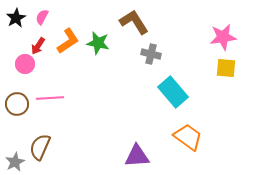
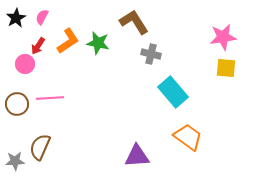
gray star: moved 1 px up; rotated 24 degrees clockwise
